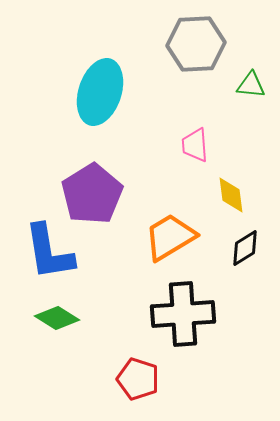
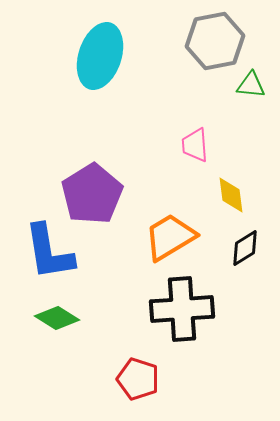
gray hexagon: moved 19 px right, 3 px up; rotated 8 degrees counterclockwise
cyan ellipse: moved 36 px up
black cross: moved 1 px left, 5 px up
